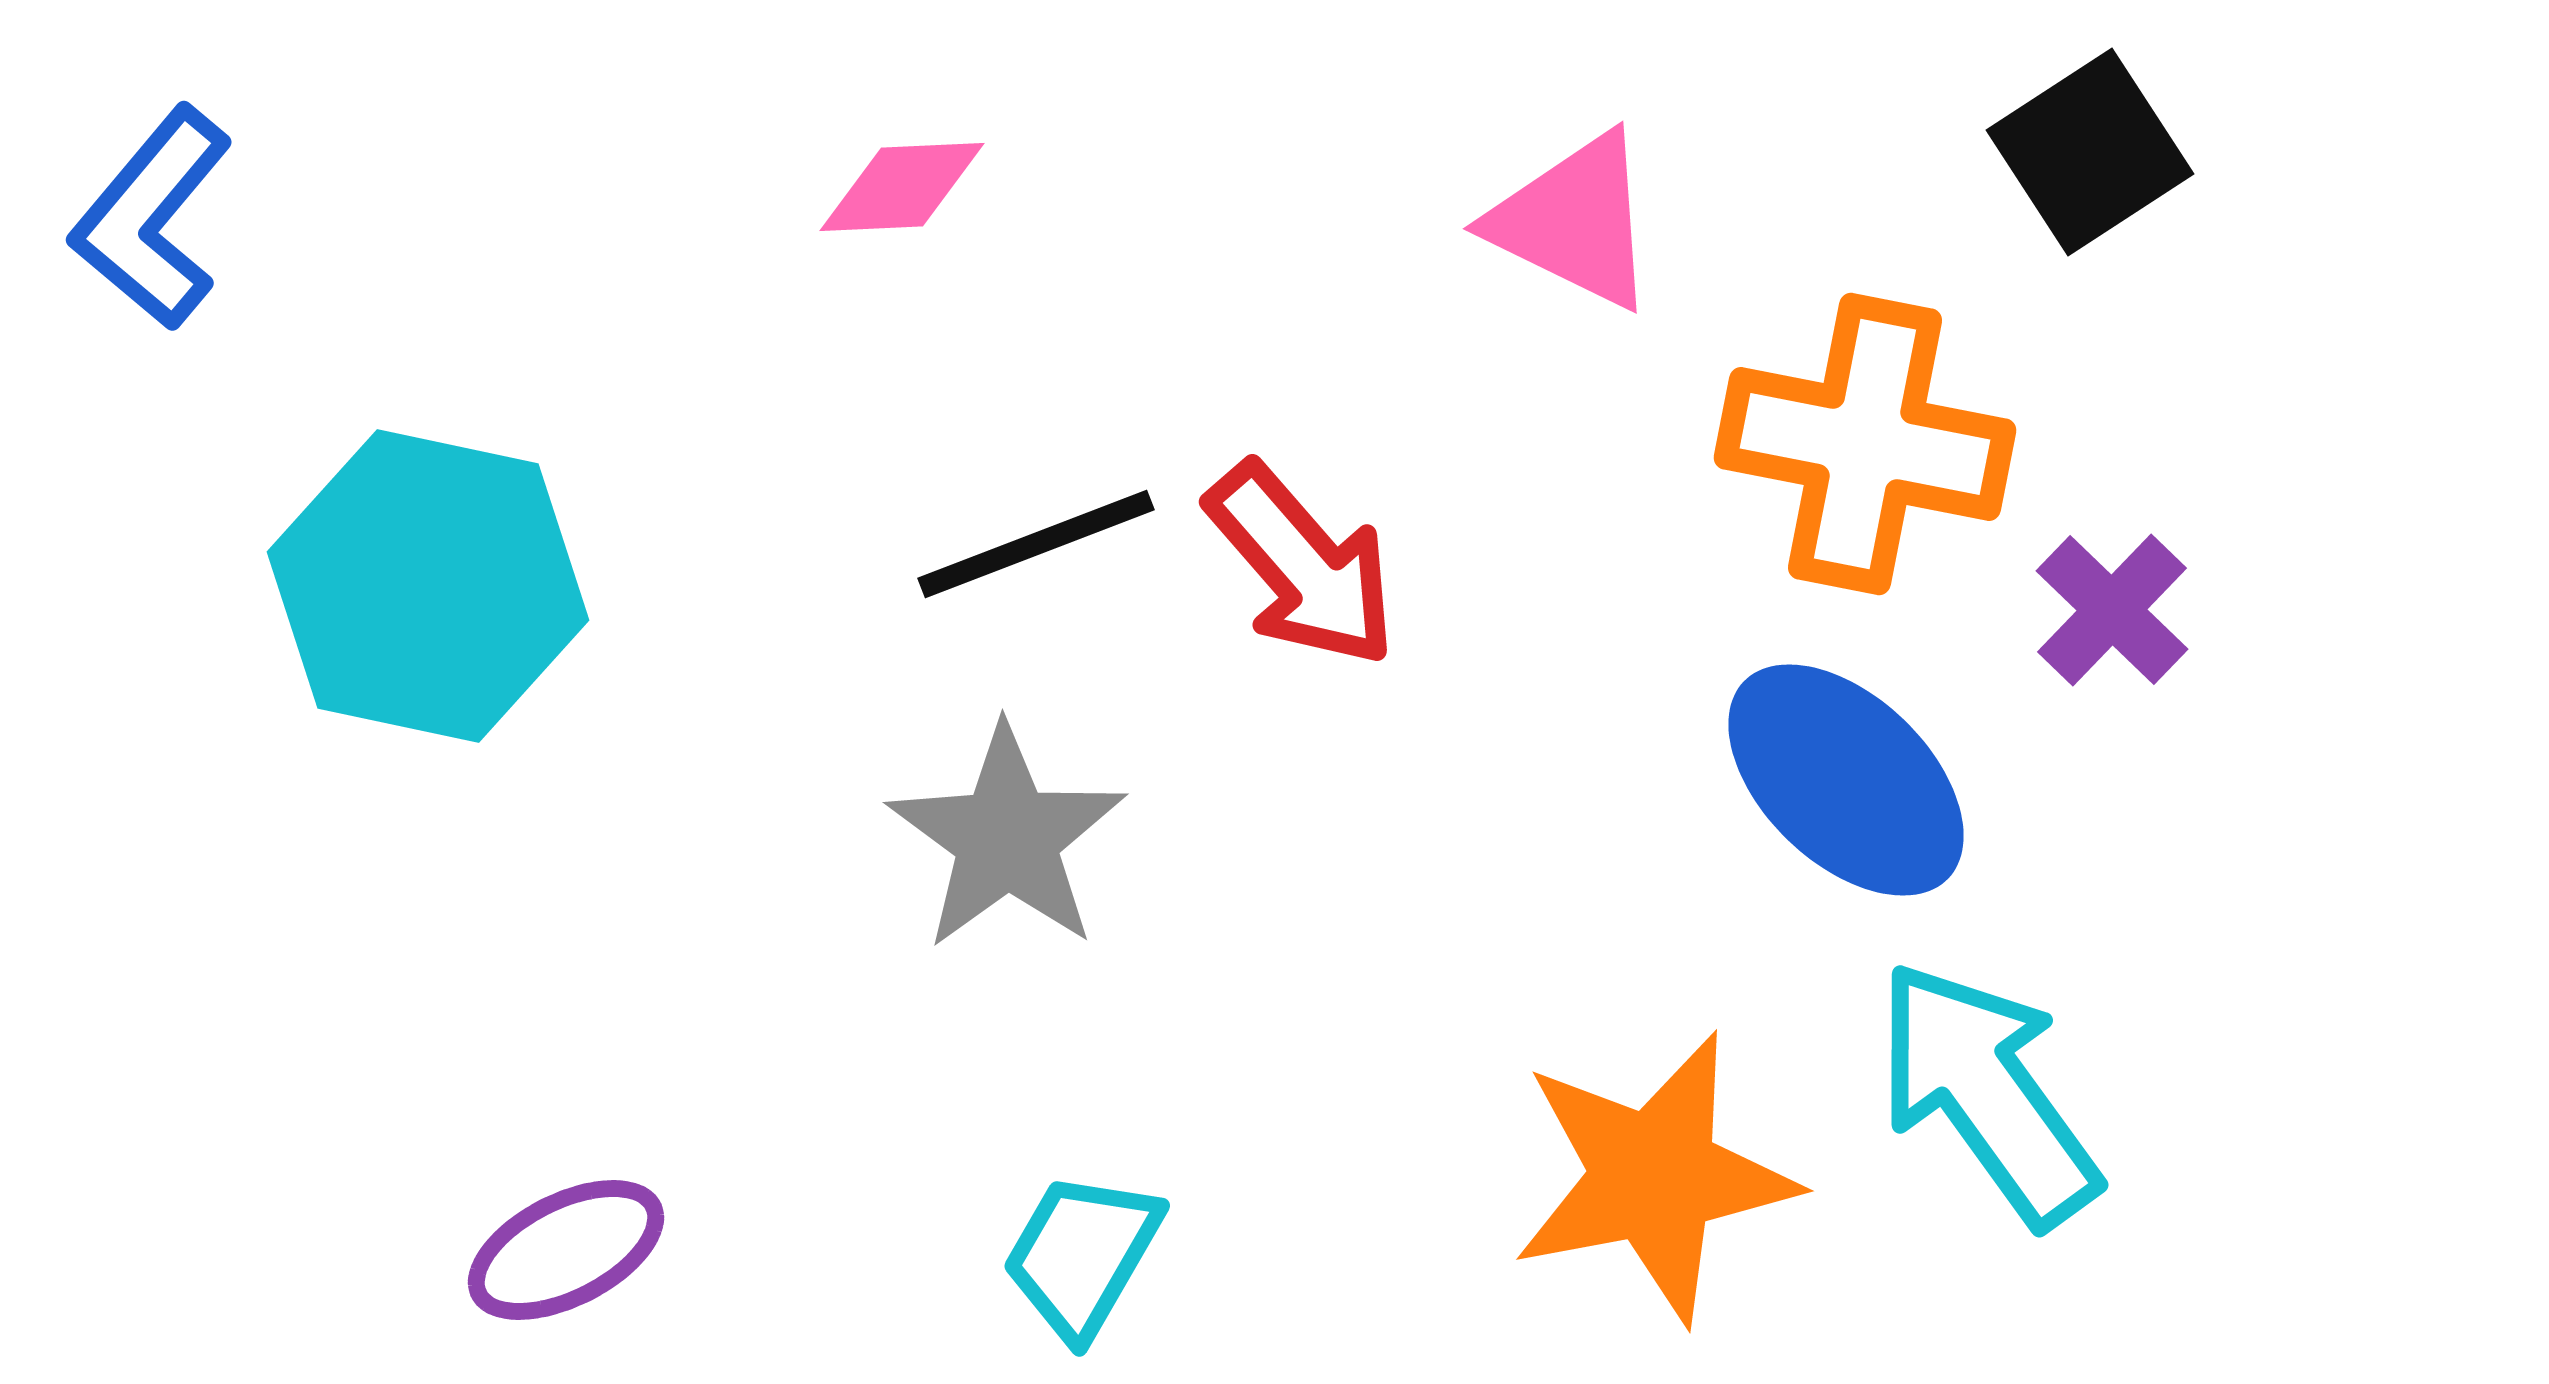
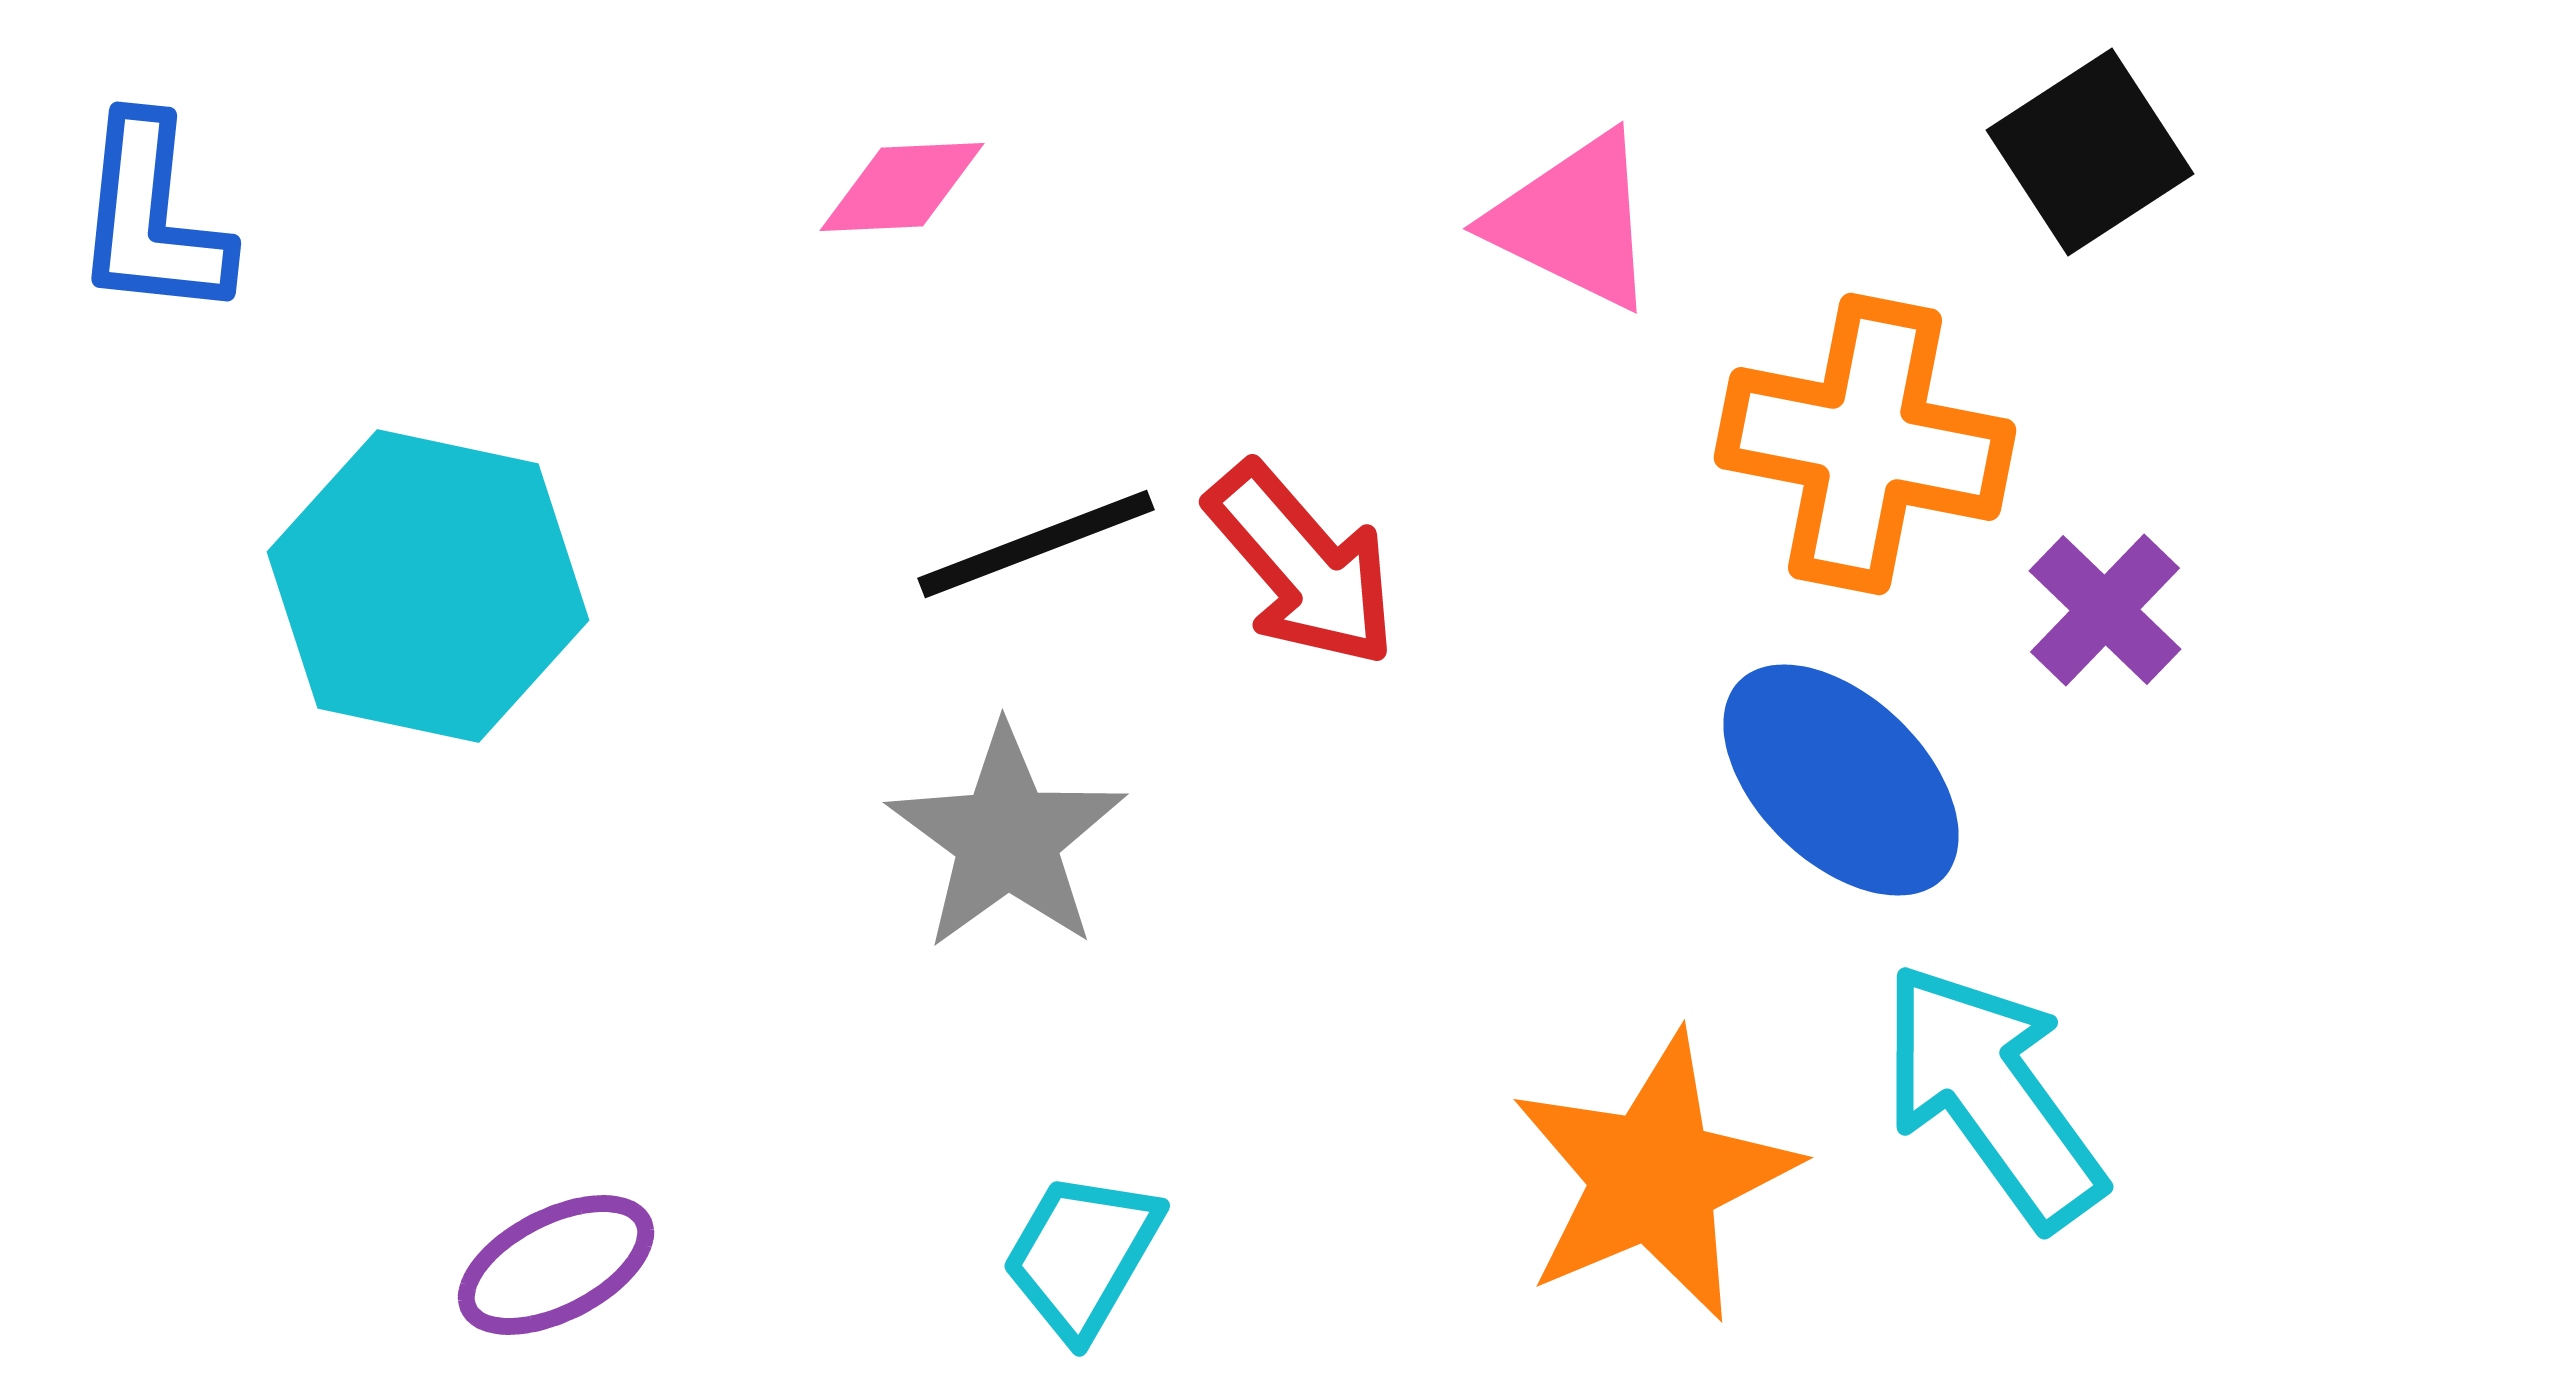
blue L-shape: rotated 34 degrees counterclockwise
purple cross: moved 7 px left
blue ellipse: moved 5 px left
cyan arrow: moved 5 px right, 2 px down
orange star: rotated 12 degrees counterclockwise
purple ellipse: moved 10 px left, 15 px down
